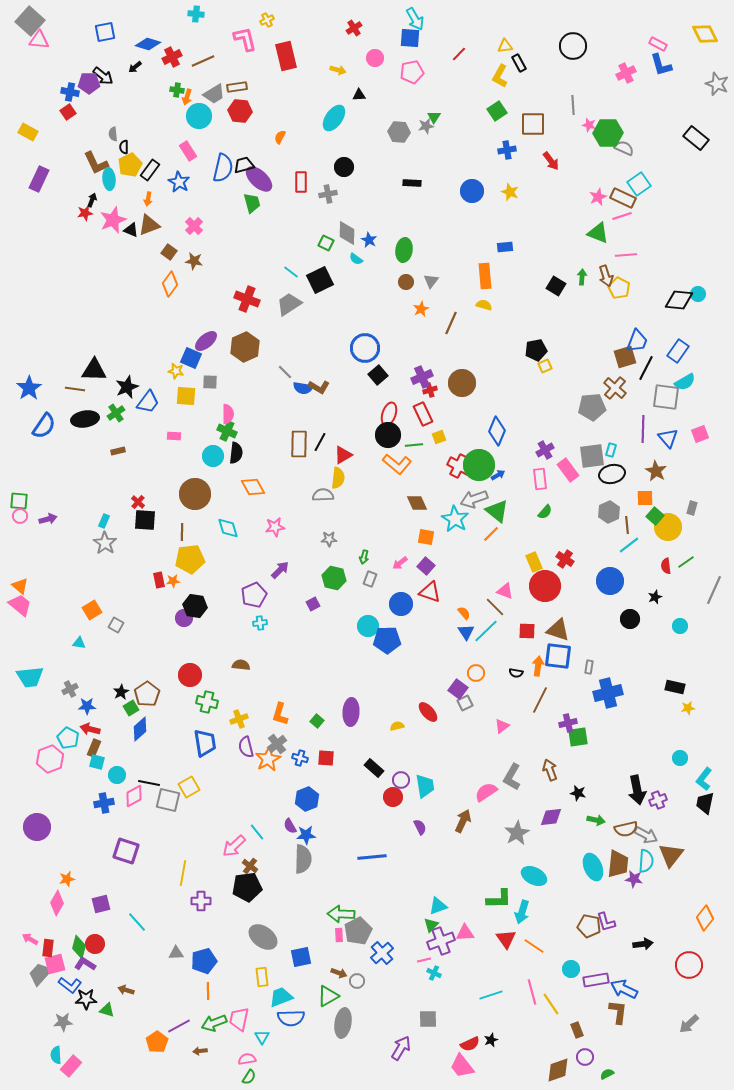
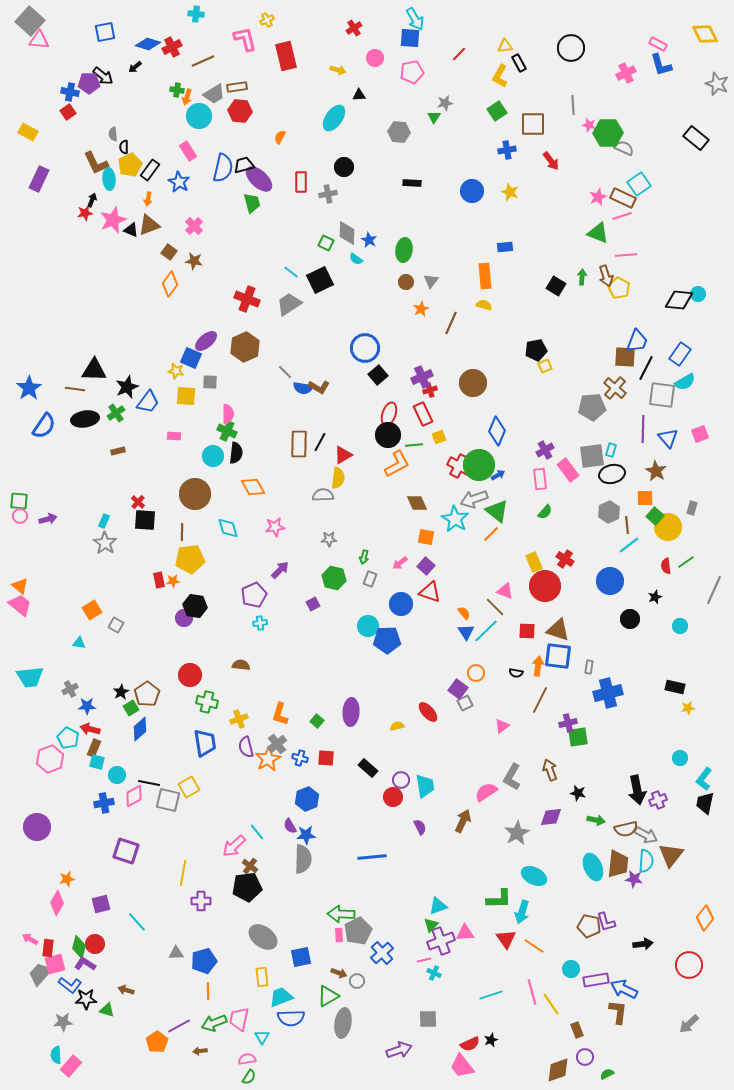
black circle at (573, 46): moved 2 px left, 2 px down
red cross at (172, 57): moved 10 px up
gray star at (426, 126): moved 19 px right, 23 px up
blue rectangle at (678, 351): moved 2 px right, 3 px down
brown square at (625, 357): rotated 20 degrees clockwise
brown circle at (462, 383): moved 11 px right
gray square at (666, 397): moved 4 px left, 2 px up
orange L-shape at (397, 464): rotated 68 degrees counterclockwise
black rectangle at (374, 768): moved 6 px left
purple arrow at (401, 1048): moved 2 px left, 2 px down; rotated 40 degrees clockwise
